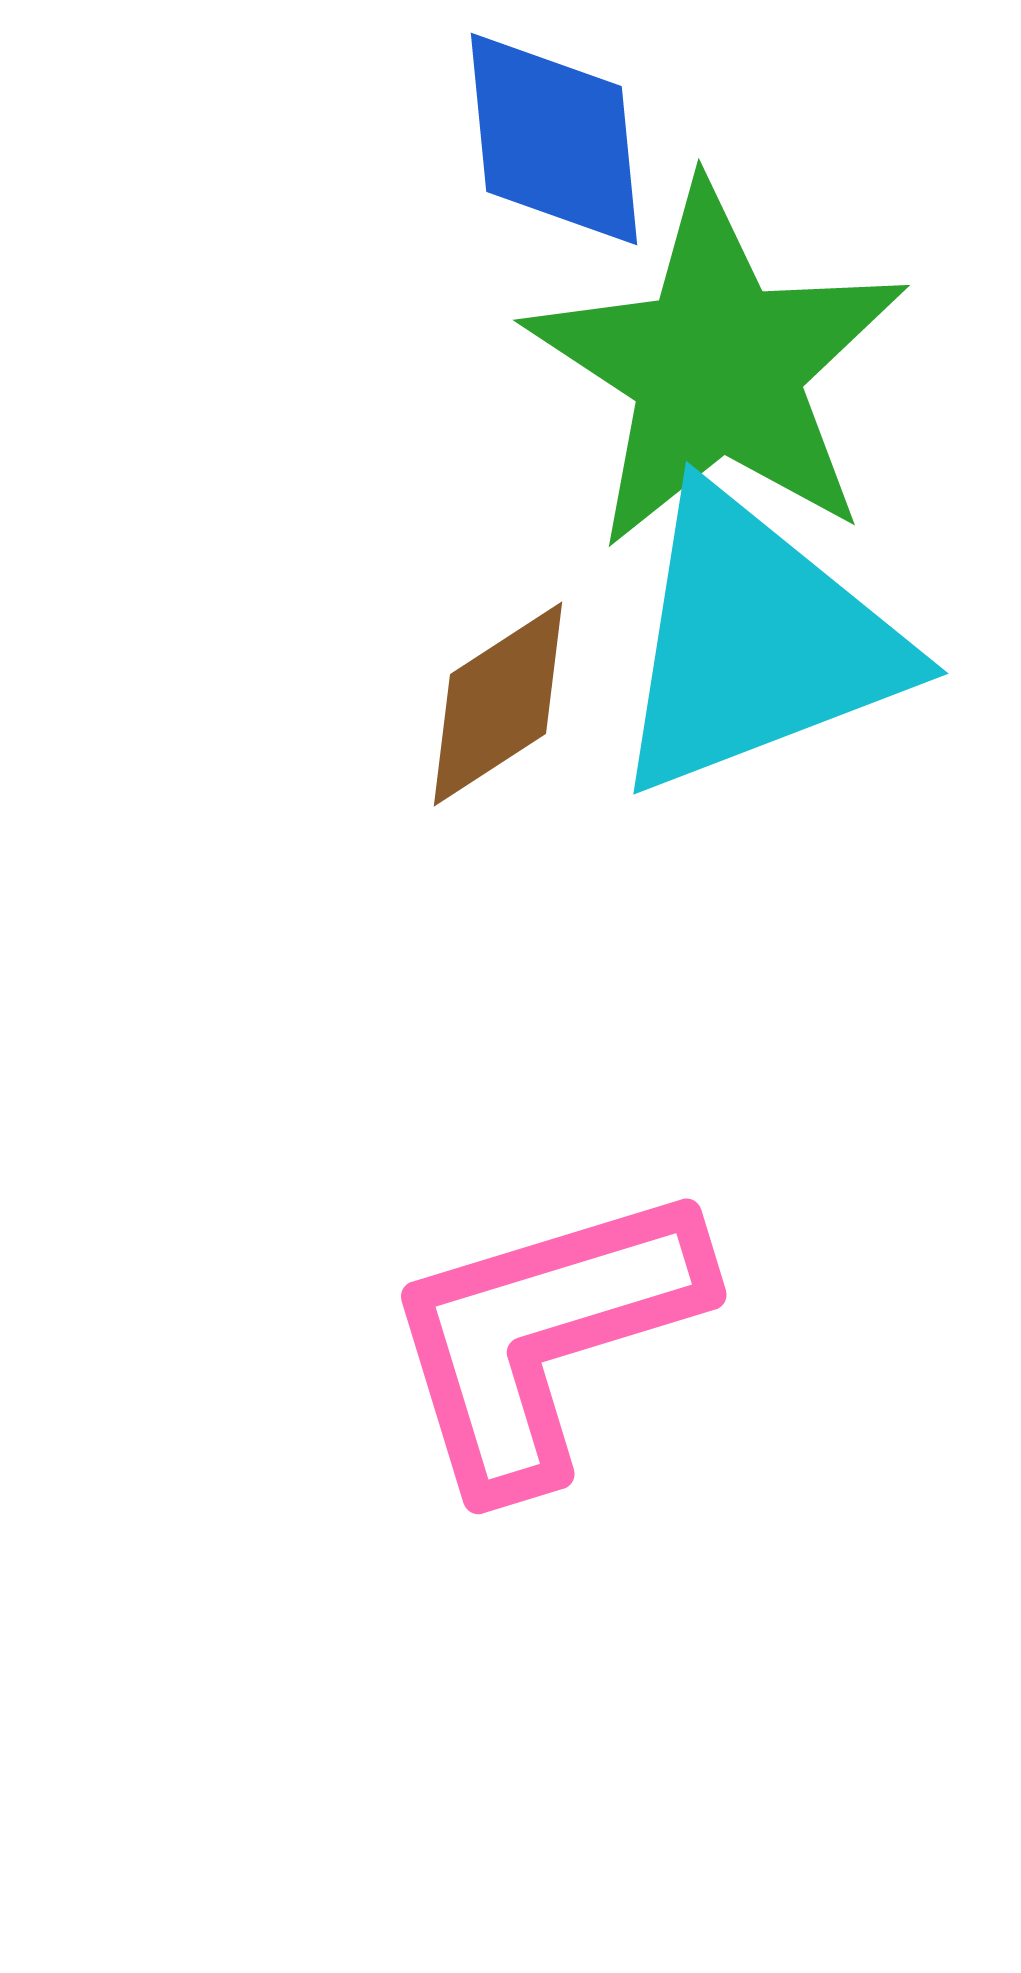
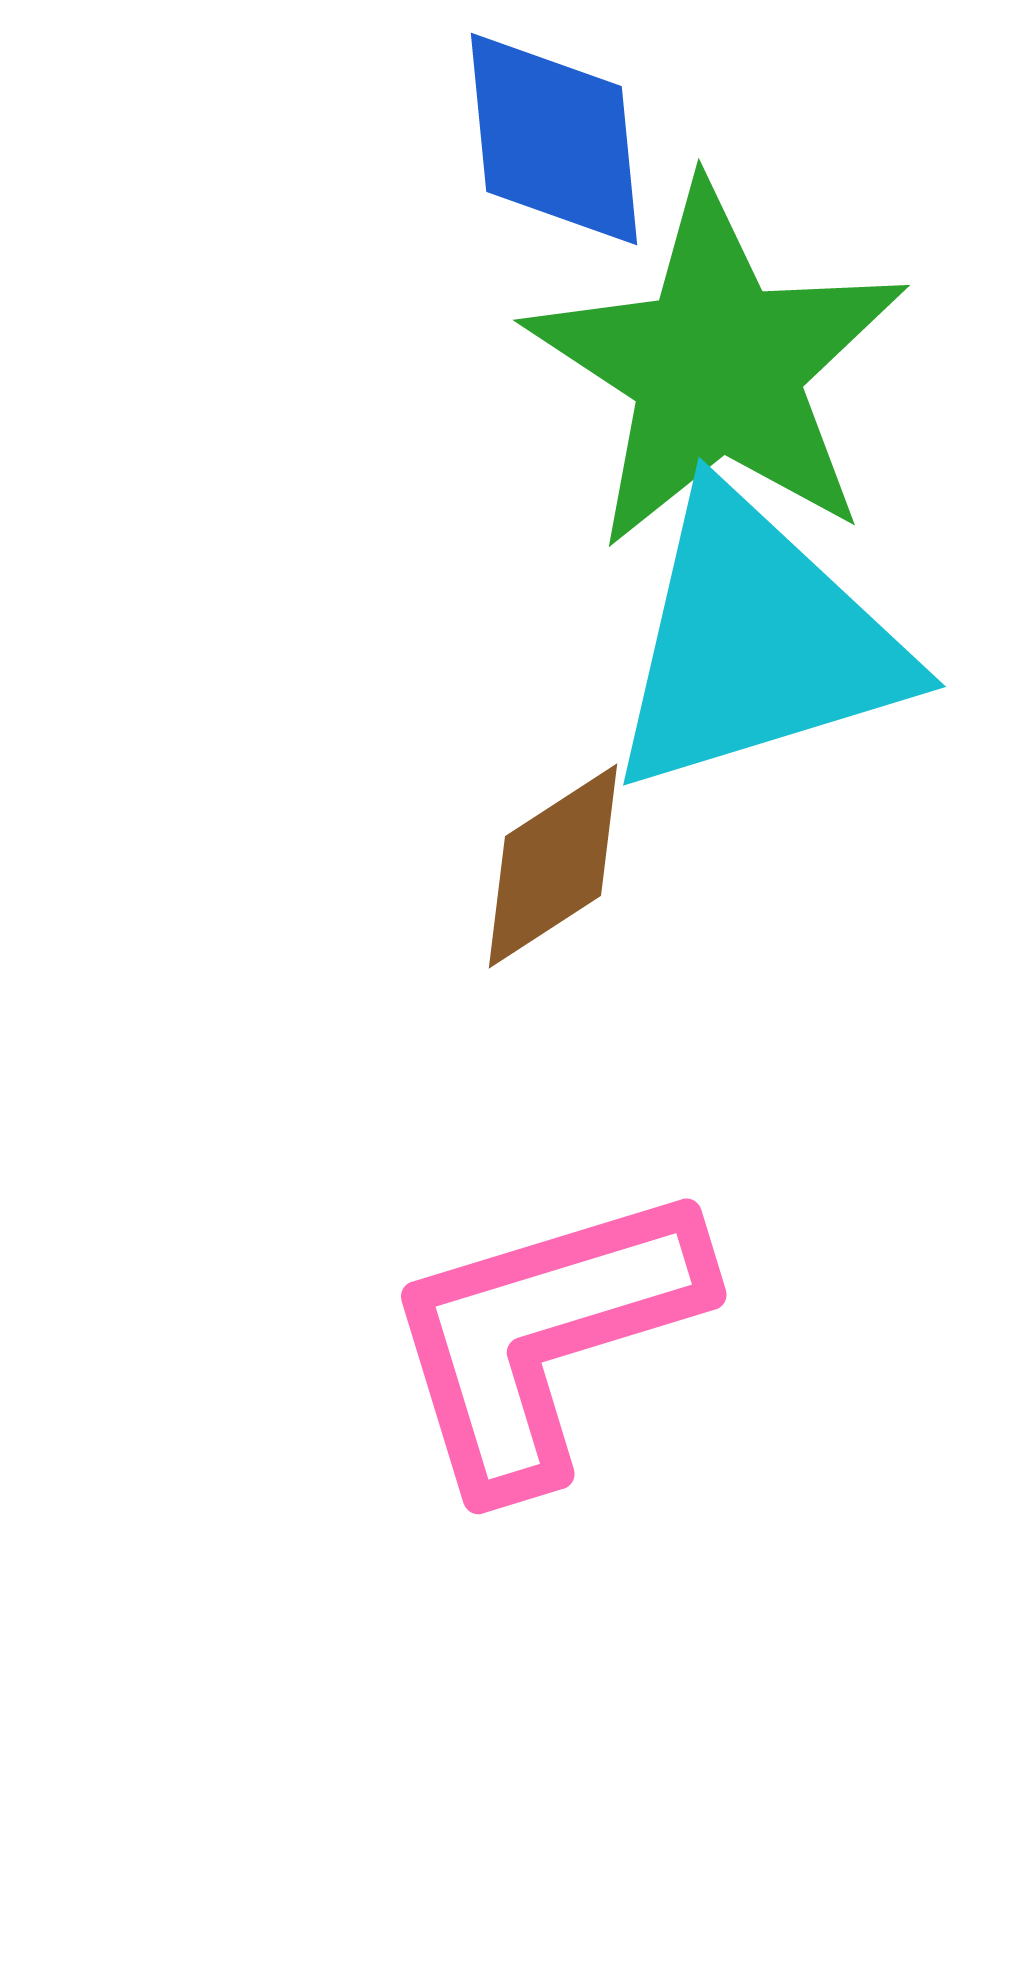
cyan triangle: rotated 4 degrees clockwise
brown diamond: moved 55 px right, 162 px down
